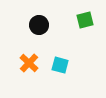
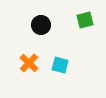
black circle: moved 2 px right
